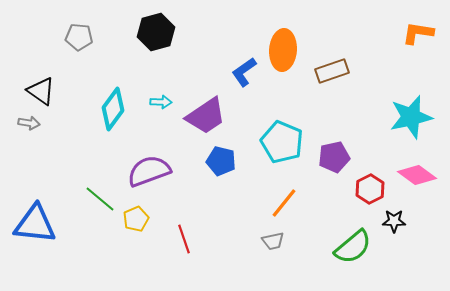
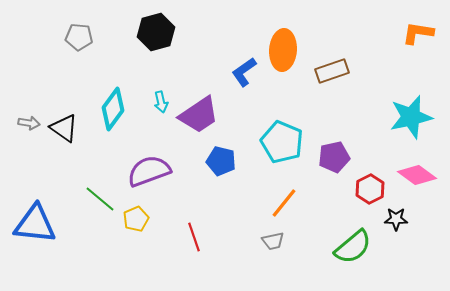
black triangle: moved 23 px right, 37 px down
cyan arrow: rotated 75 degrees clockwise
purple trapezoid: moved 7 px left, 1 px up
black star: moved 2 px right, 2 px up
red line: moved 10 px right, 2 px up
